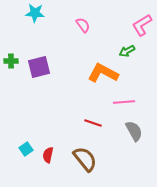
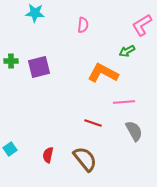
pink semicircle: rotated 42 degrees clockwise
cyan square: moved 16 px left
